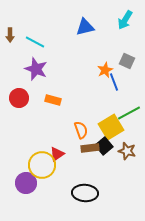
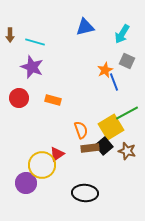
cyan arrow: moved 3 px left, 14 px down
cyan line: rotated 12 degrees counterclockwise
purple star: moved 4 px left, 2 px up
green line: moved 2 px left
